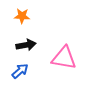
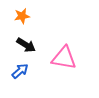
orange star: rotated 14 degrees counterclockwise
black arrow: rotated 42 degrees clockwise
